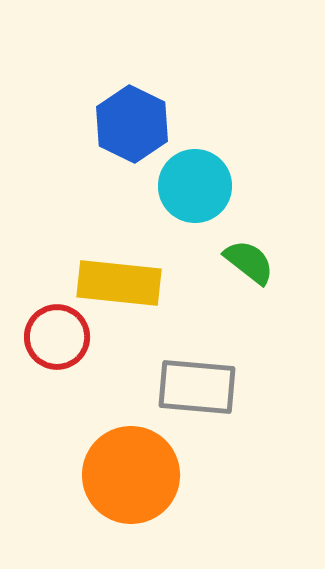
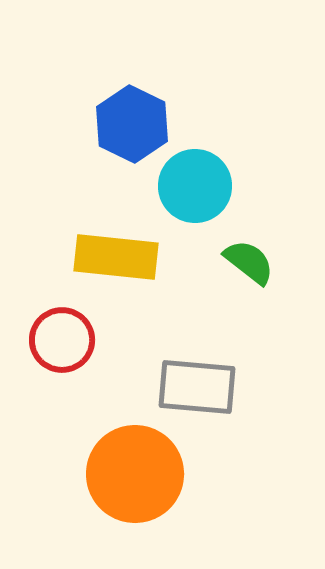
yellow rectangle: moved 3 px left, 26 px up
red circle: moved 5 px right, 3 px down
orange circle: moved 4 px right, 1 px up
